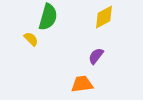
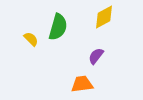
green semicircle: moved 10 px right, 10 px down
